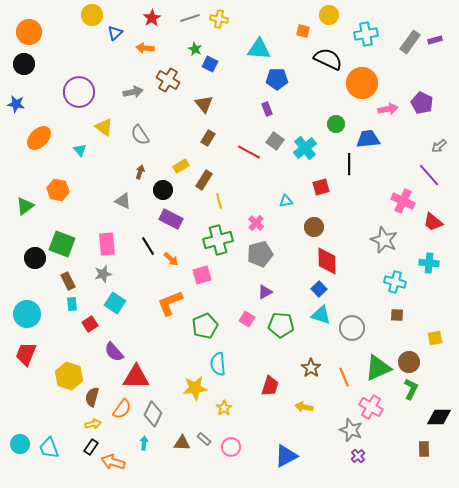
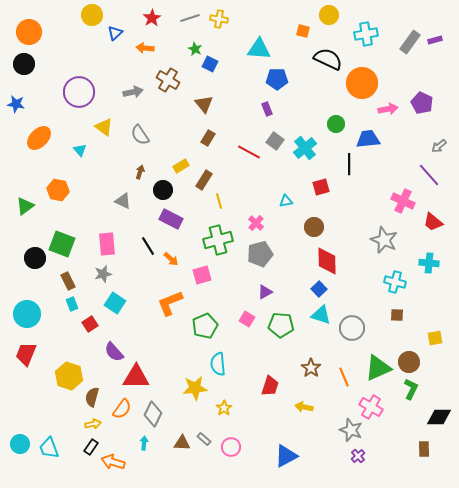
cyan rectangle at (72, 304): rotated 16 degrees counterclockwise
